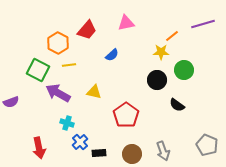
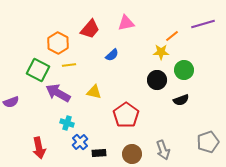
red trapezoid: moved 3 px right, 1 px up
black semicircle: moved 4 px right, 5 px up; rotated 56 degrees counterclockwise
gray pentagon: moved 1 px right, 3 px up; rotated 30 degrees clockwise
gray arrow: moved 1 px up
